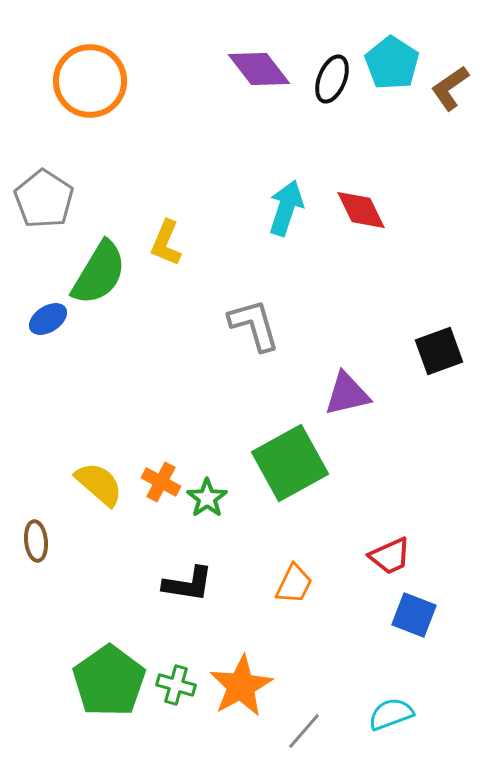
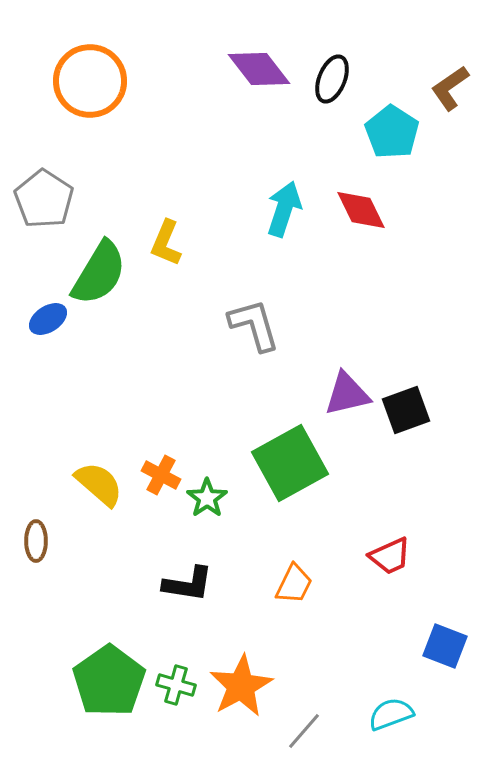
cyan pentagon: moved 69 px down
cyan arrow: moved 2 px left, 1 px down
black square: moved 33 px left, 59 px down
orange cross: moved 7 px up
brown ellipse: rotated 6 degrees clockwise
blue square: moved 31 px right, 31 px down
